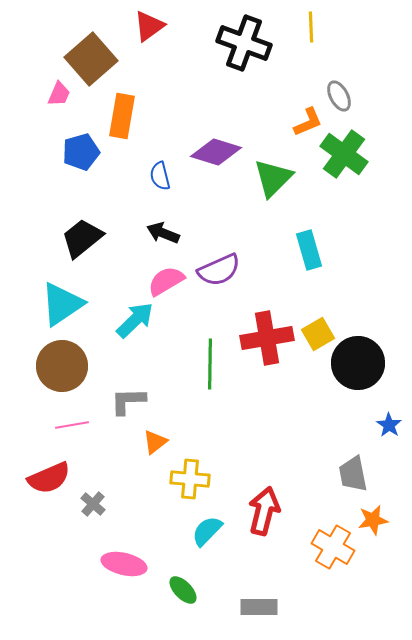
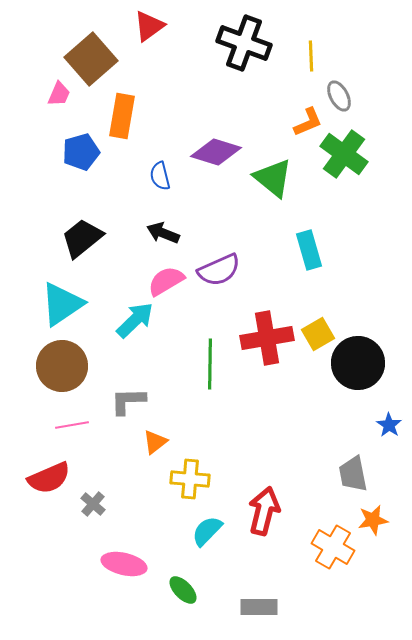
yellow line: moved 29 px down
green triangle: rotated 36 degrees counterclockwise
